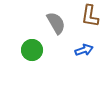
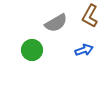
brown L-shape: rotated 20 degrees clockwise
gray semicircle: rotated 90 degrees clockwise
